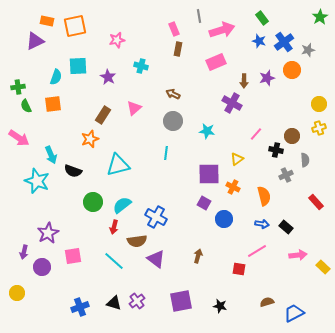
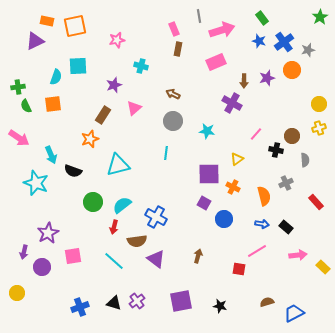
purple star at (108, 77): moved 6 px right, 8 px down; rotated 21 degrees clockwise
gray cross at (286, 175): moved 8 px down
cyan star at (37, 181): moved 1 px left, 2 px down
